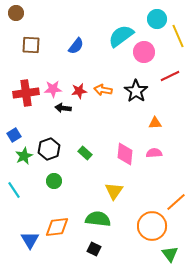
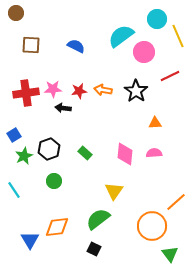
blue semicircle: rotated 102 degrees counterclockwise
green semicircle: rotated 45 degrees counterclockwise
